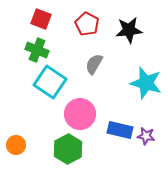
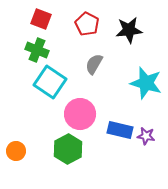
orange circle: moved 6 px down
